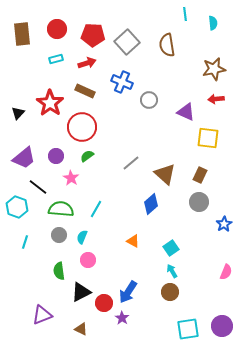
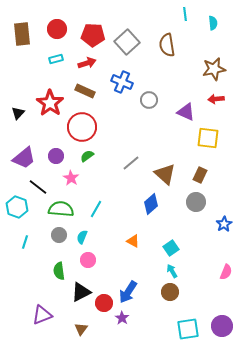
gray circle at (199, 202): moved 3 px left
brown triangle at (81, 329): rotated 40 degrees clockwise
